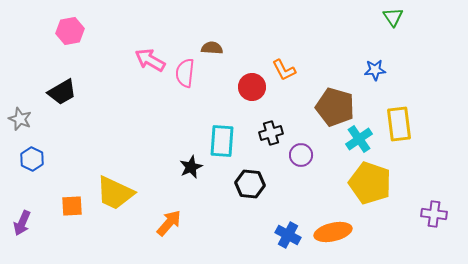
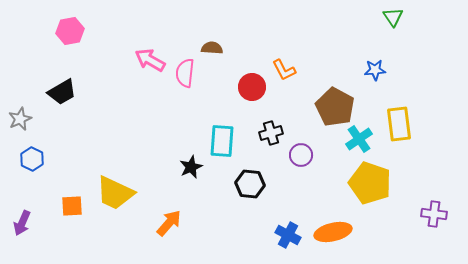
brown pentagon: rotated 12 degrees clockwise
gray star: rotated 25 degrees clockwise
